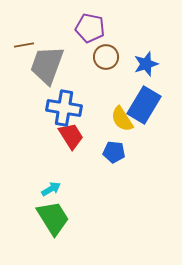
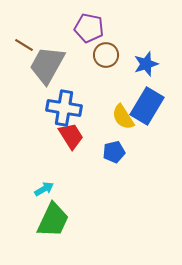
purple pentagon: moved 1 px left
brown line: rotated 42 degrees clockwise
brown circle: moved 2 px up
gray trapezoid: rotated 9 degrees clockwise
blue rectangle: moved 3 px right, 1 px down
yellow semicircle: moved 1 px right, 2 px up
blue pentagon: rotated 20 degrees counterclockwise
cyan arrow: moved 7 px left
green trapezoid: moved 2 px down; rotated 57 degrees clockwise
